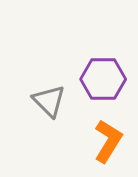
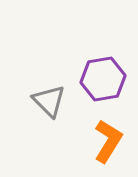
purple hexagon: rotated 9 degrees counterclockwise
